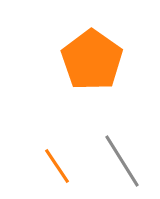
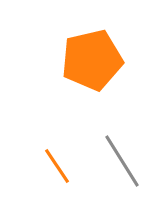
orange pentagon: rotated 24 degrees clockwise
